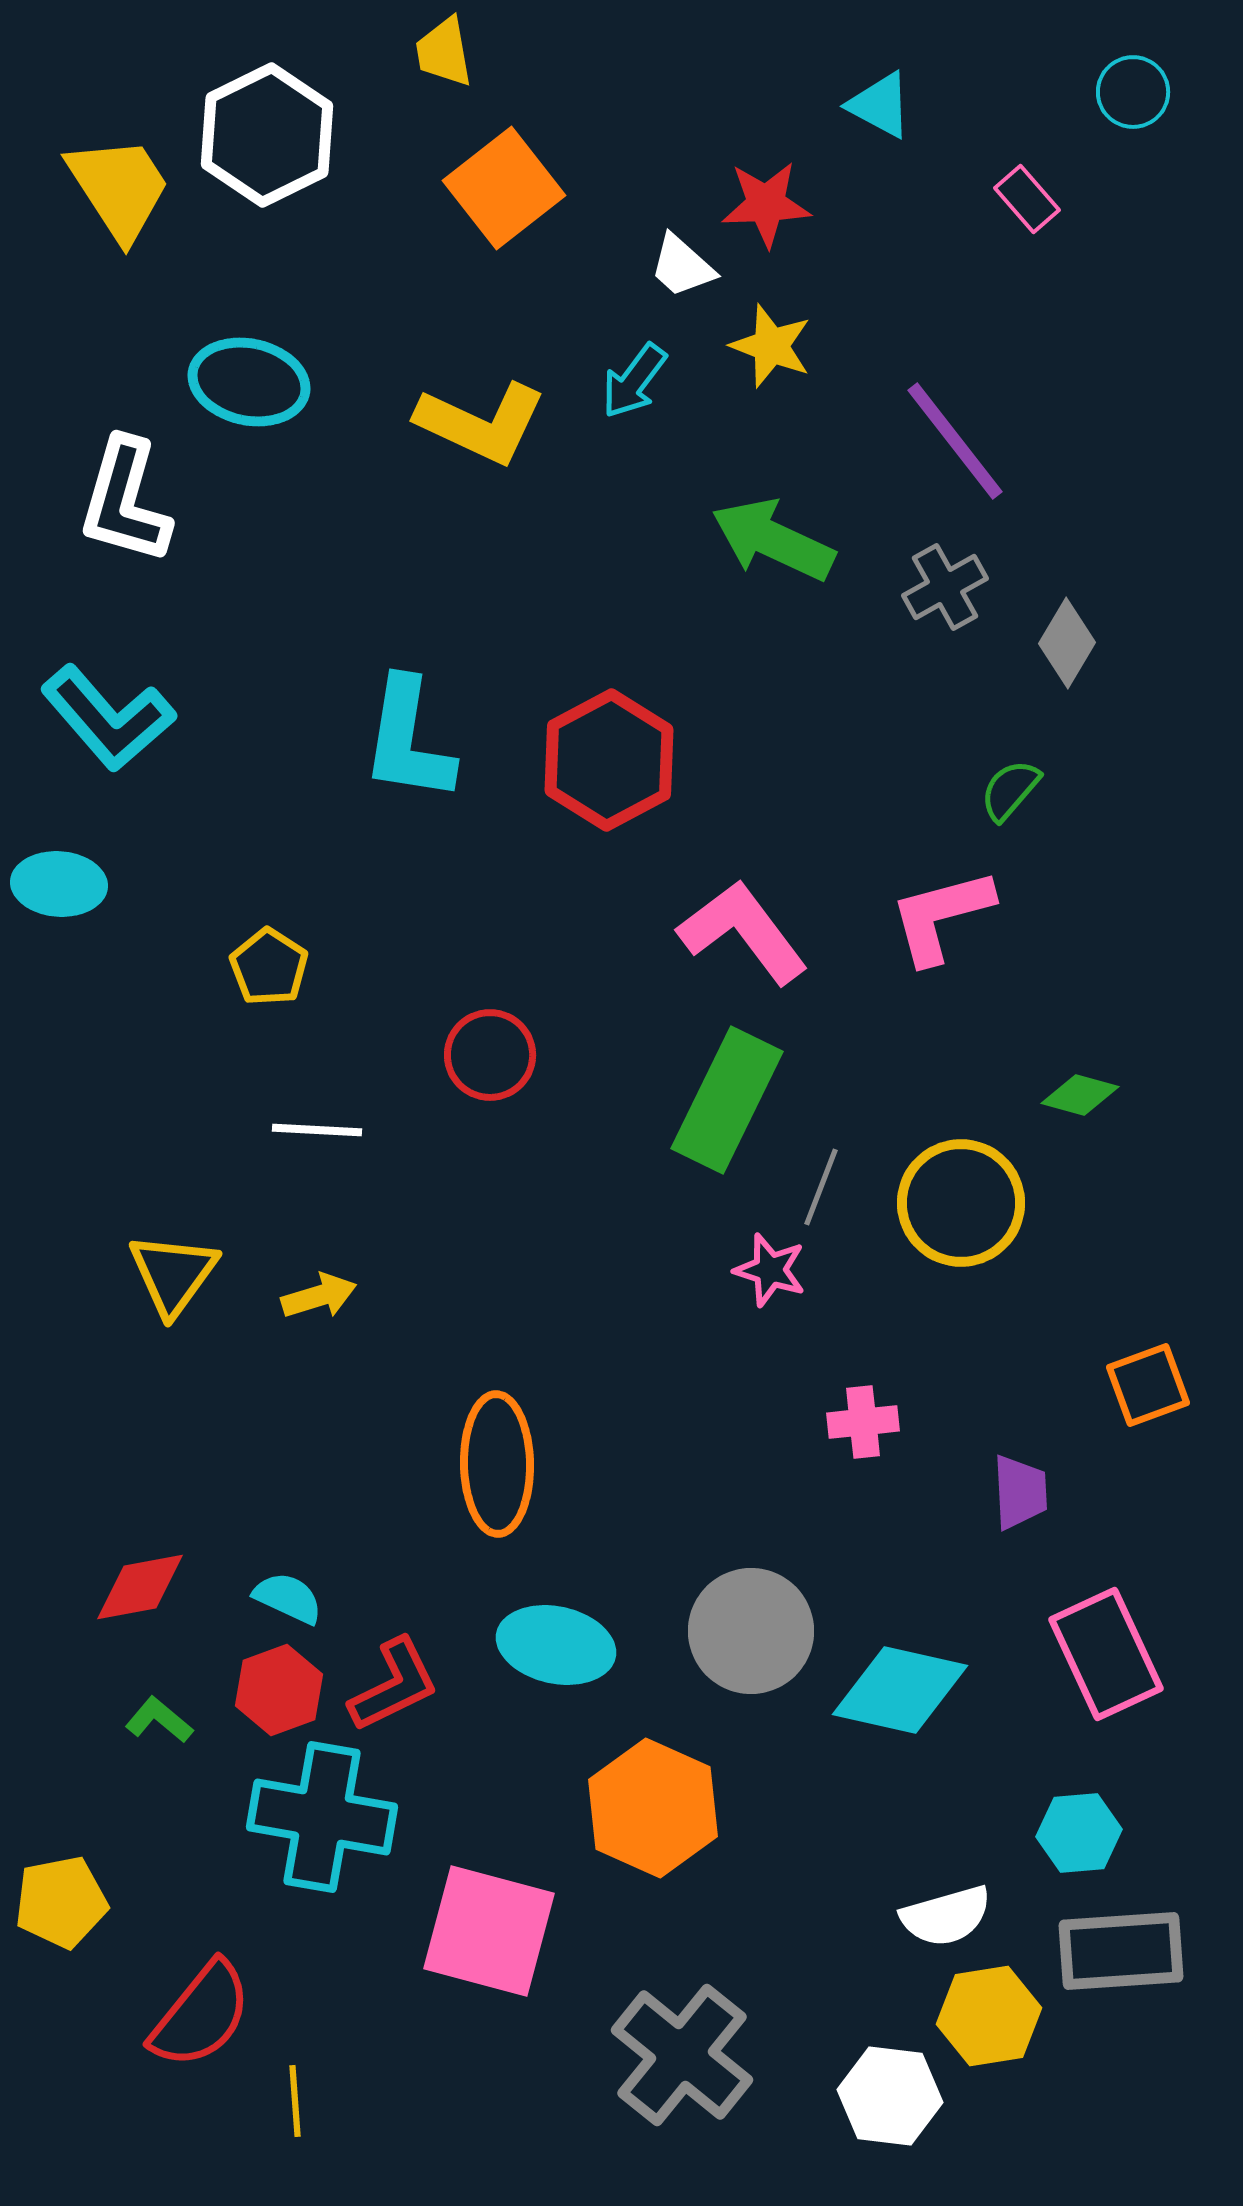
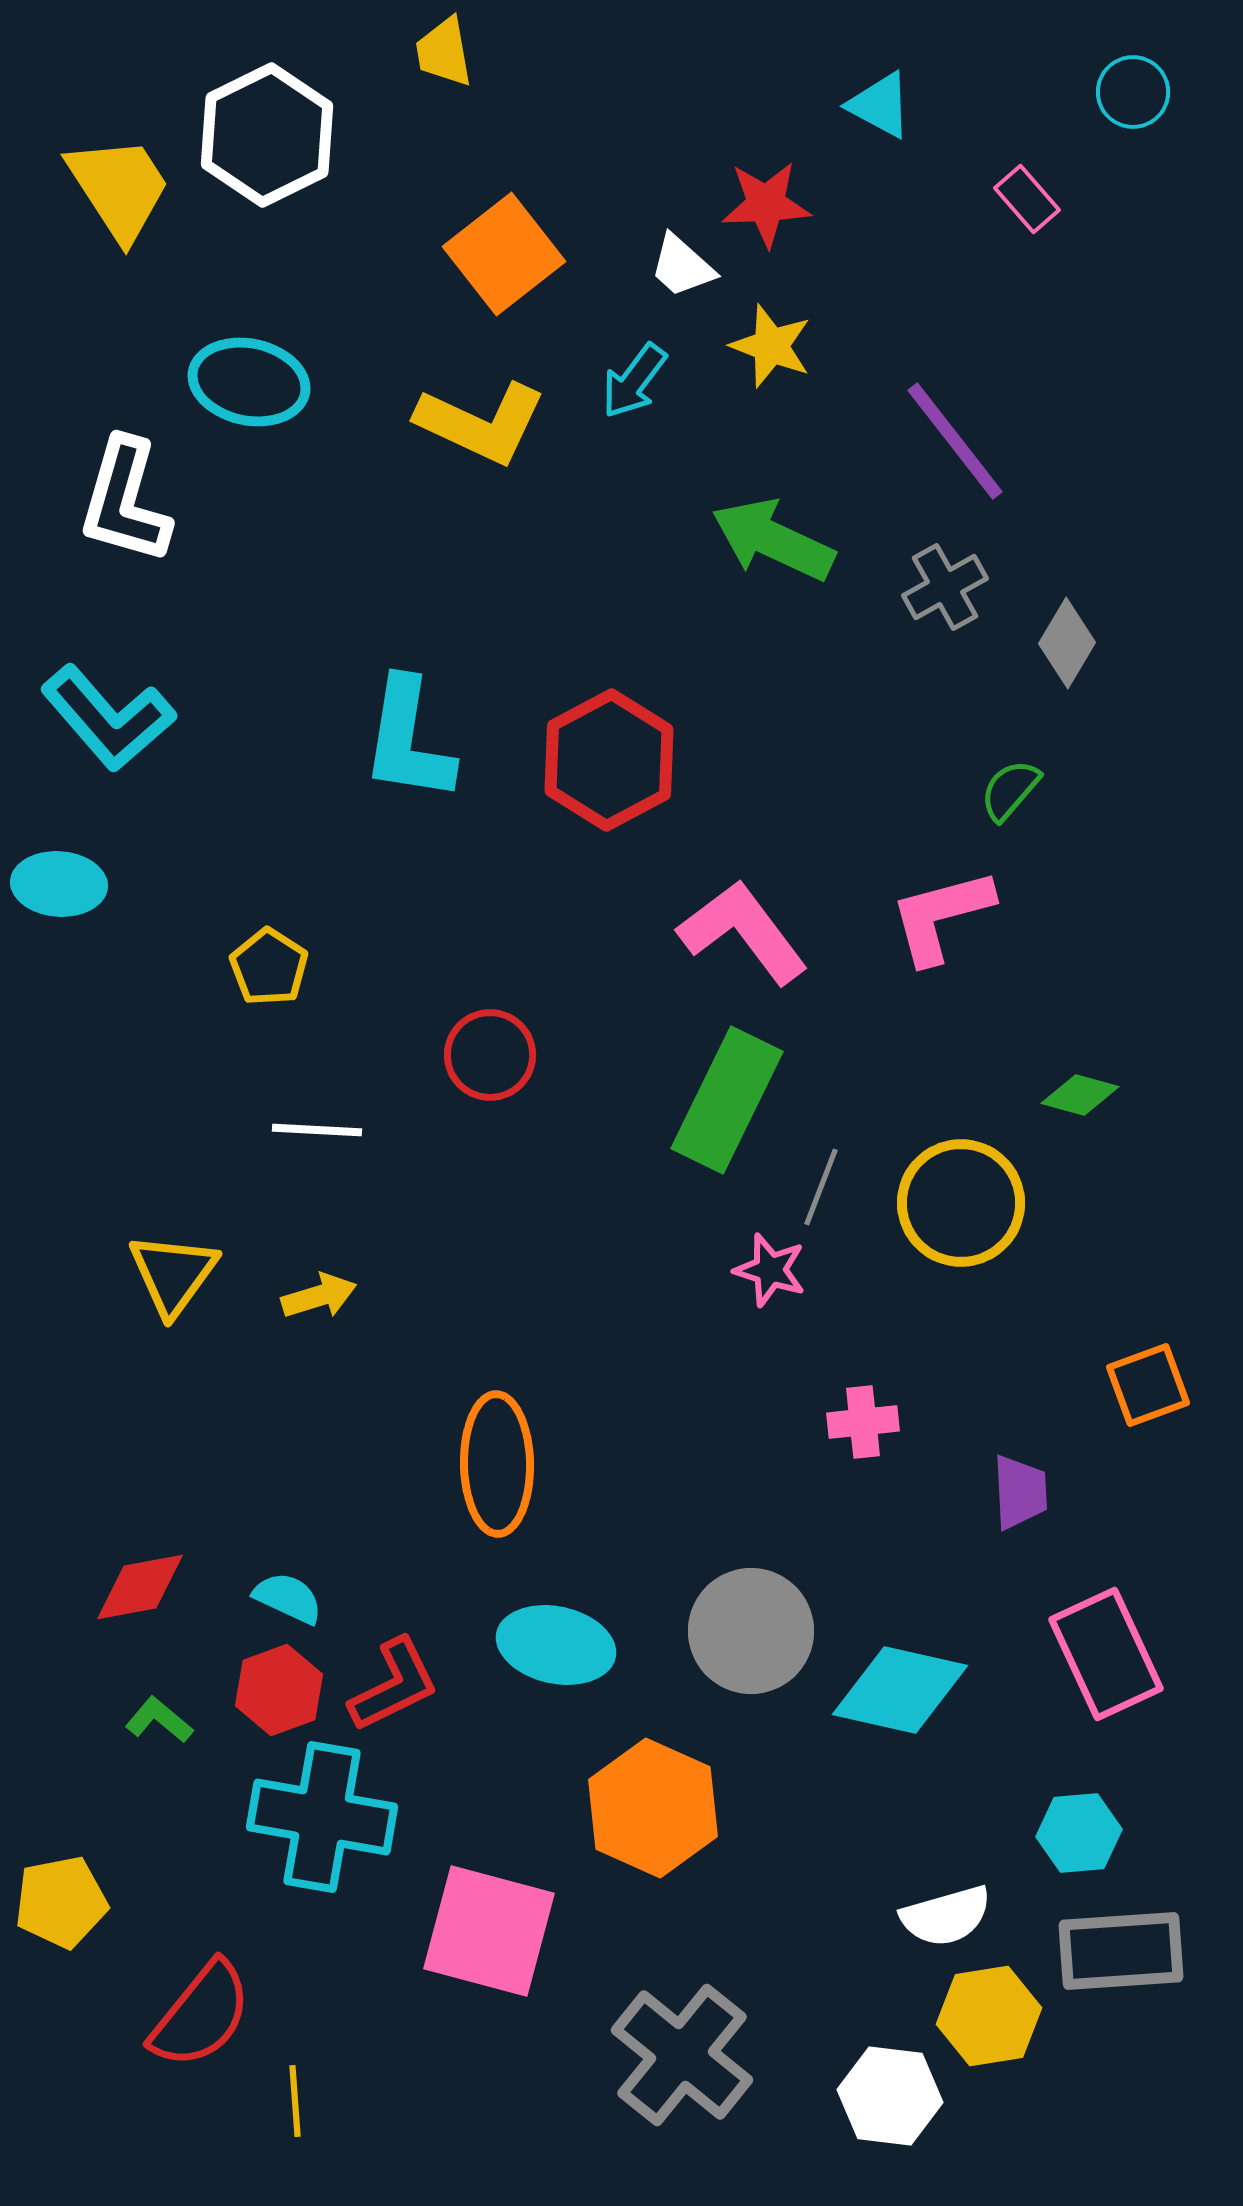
orange square at (504, 188): moved 66 px down
